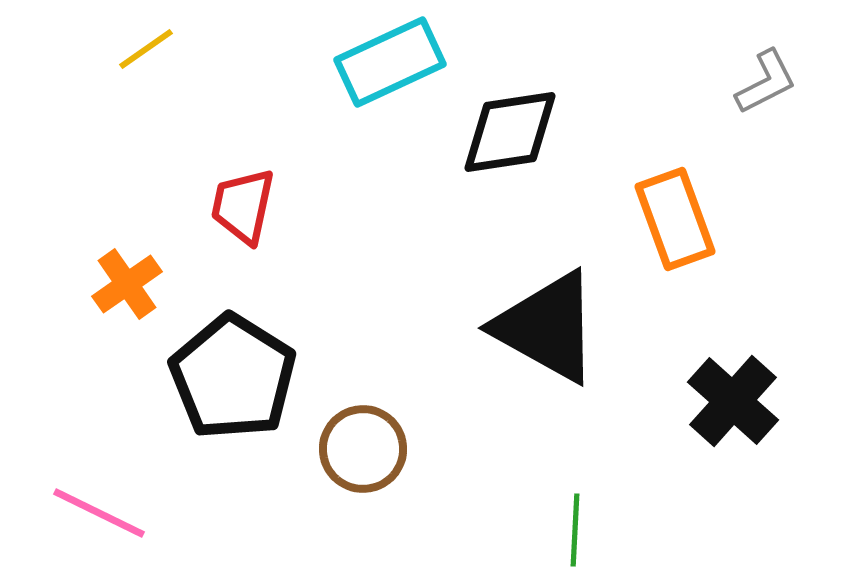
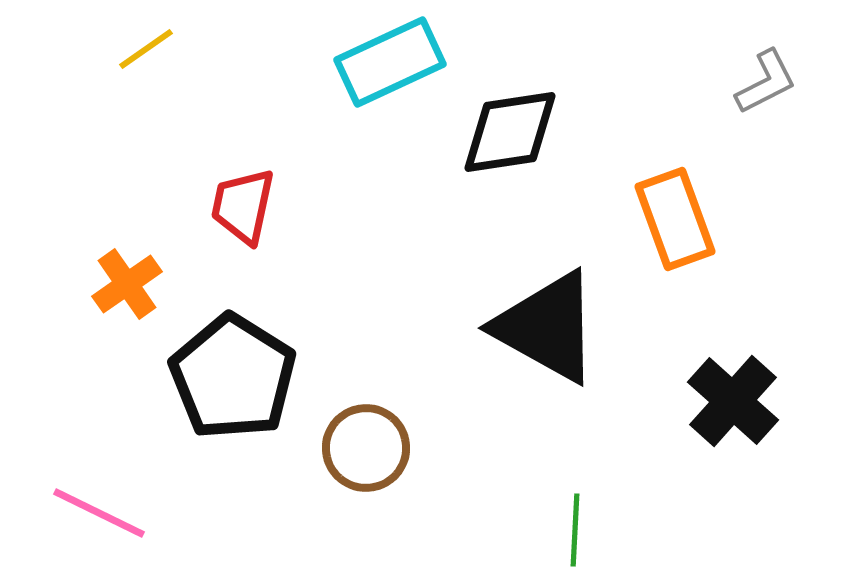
brown circle: moved 3 px right, 1 px up
